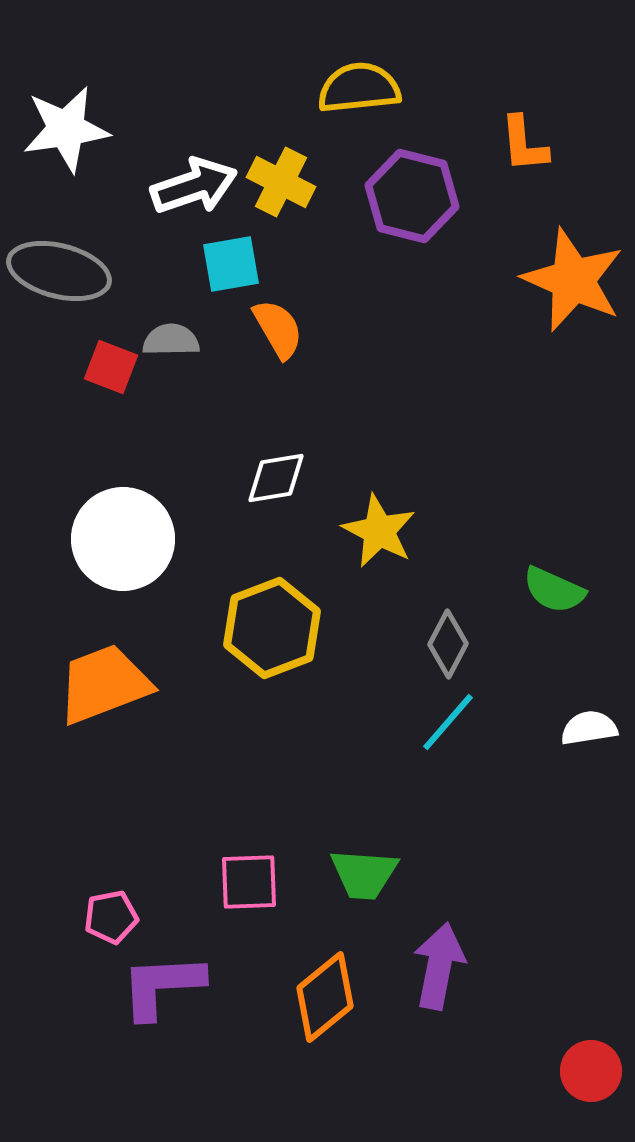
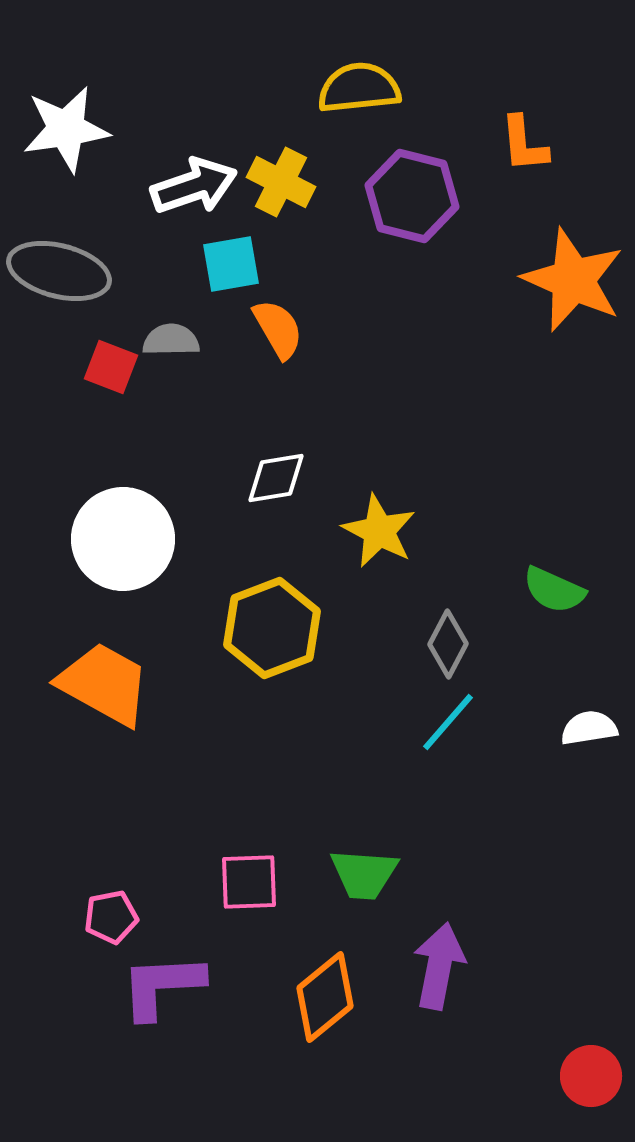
orange trapezoid: rotated 50 degrees clockwise
red circle: moved 5 px down
